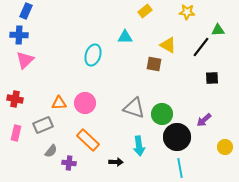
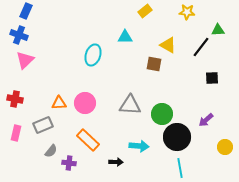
blue cross: rotated 18 degrees clockwise
gray triangle: moved 4 px left, 3 px up; rotated 15 degrees counterclockwise
purple arrow: moved 2 px right
cyan arrow: rotated 78 degrees counterclockwise
